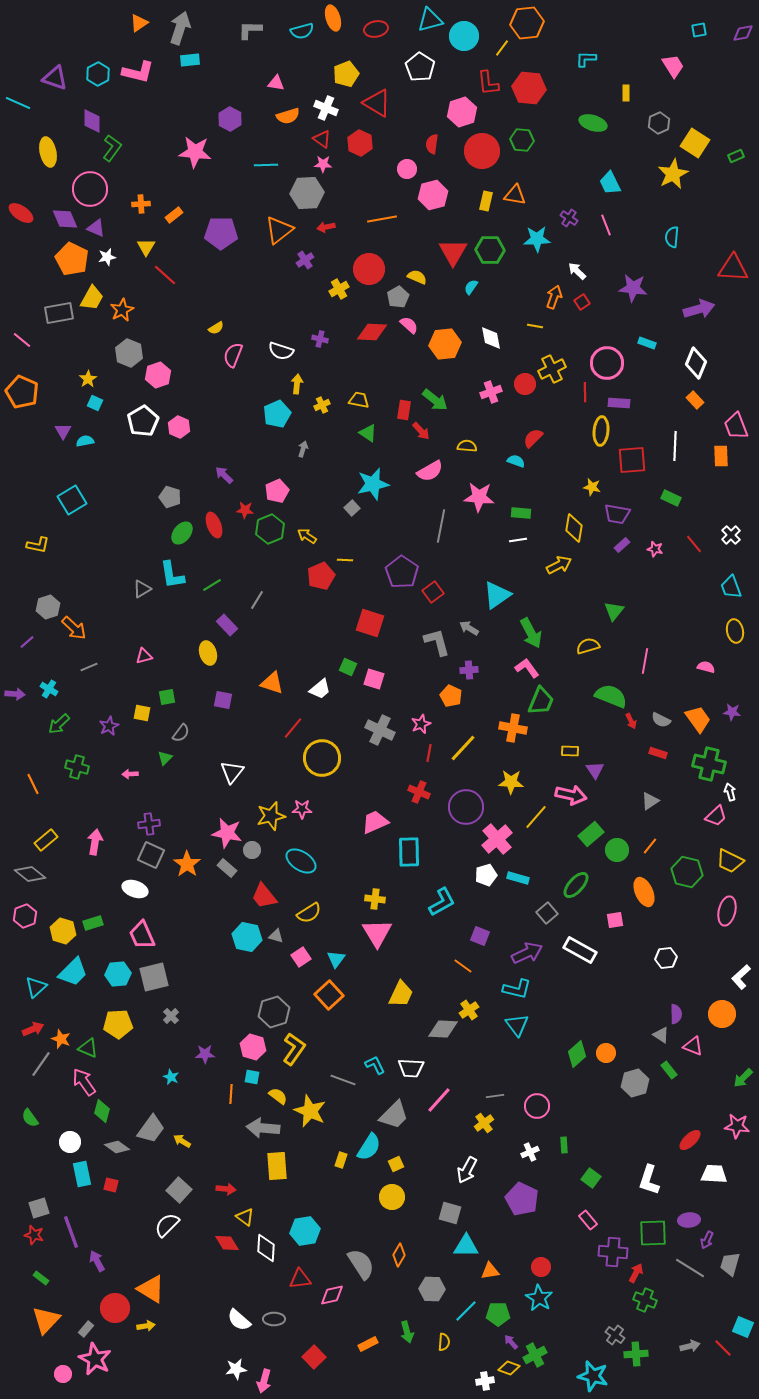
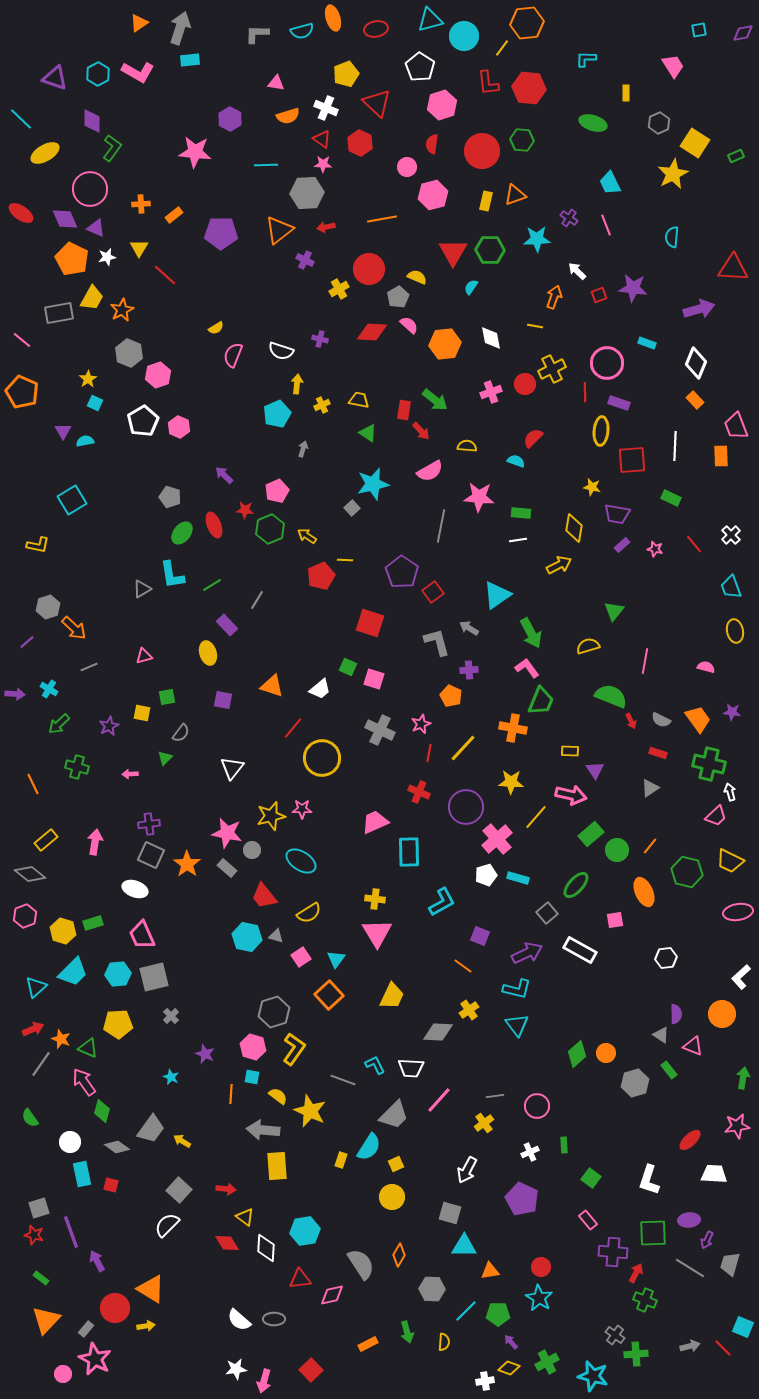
gray L-shape at (250, 30): moved 7 px right, 4 px down
pink L-shape at (138, 72): rotated 16 degrees clockwise
cyan line at (18, 103): moved 3 px right, 16 px down; rotated 20 degrees clockwise
red triangle at (377, 103): rotated 12 degrees clockwise
pink hexagon at (462, 112): moved 20 px left, 7 px up
yellow ellipse at (48, 152): moved 3 px left, 1 px down; rotated 72 degrees clockwise
pink circle at (407, 169): moved 2 px up
orange triangle at (515, 195): rotated 30 degrees counterclockwise
yellow triangle at (146, 247): moved 7 px left, 1 px down
purple cross at (305, 260): rotated 30 degrees counterclockwise
red square at (582, 302): moved 17 px right, 7 px up; rotated 14 degrees clockwise
purple rectangle at (619, 403): rotated 15 degrees clockwise
orange triangle at (272, 683): moved 3 px down
white triangle at (232, 772): moved 4 px up
gray triangle at (650, 801): moved 13 px up
pink ellipse at (727, 911): moved 11 px right, 1 px down; rotated 68 degrees clockwise
yellow trapezoid at (401, 994): moved 9 px left, 2 px down
gray diamond at (443, 1029): moved 5 px left, 3 px down
purple star at (205, 1054): rotated 24 degrees clockwise
green arrow at (743, 1078): rotated 145 degrees clockwise
pink star at (737, 1126): rotated 15 degrees counterclockwise
gray arrow at (263, 1128): moved 2 px down
cyan triangle at (466, 1246): moved 2 px left
green cross at (535, 1355): moved 12 px right, 7 px down
red square at (314, 1357): moved 3 px left, 13 px down
